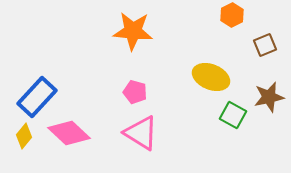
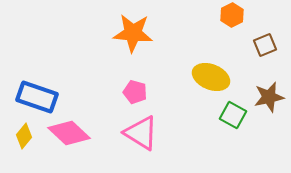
orange star: moved 2 px down
blue rectangle: rotated 66 degrees clockwise
